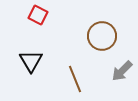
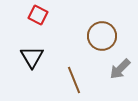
black triangle: moved 1 px right, 4 px up
gray arrow: moved 2 px left, 2 px up
brown line: moved 1 px left, 1 px down
